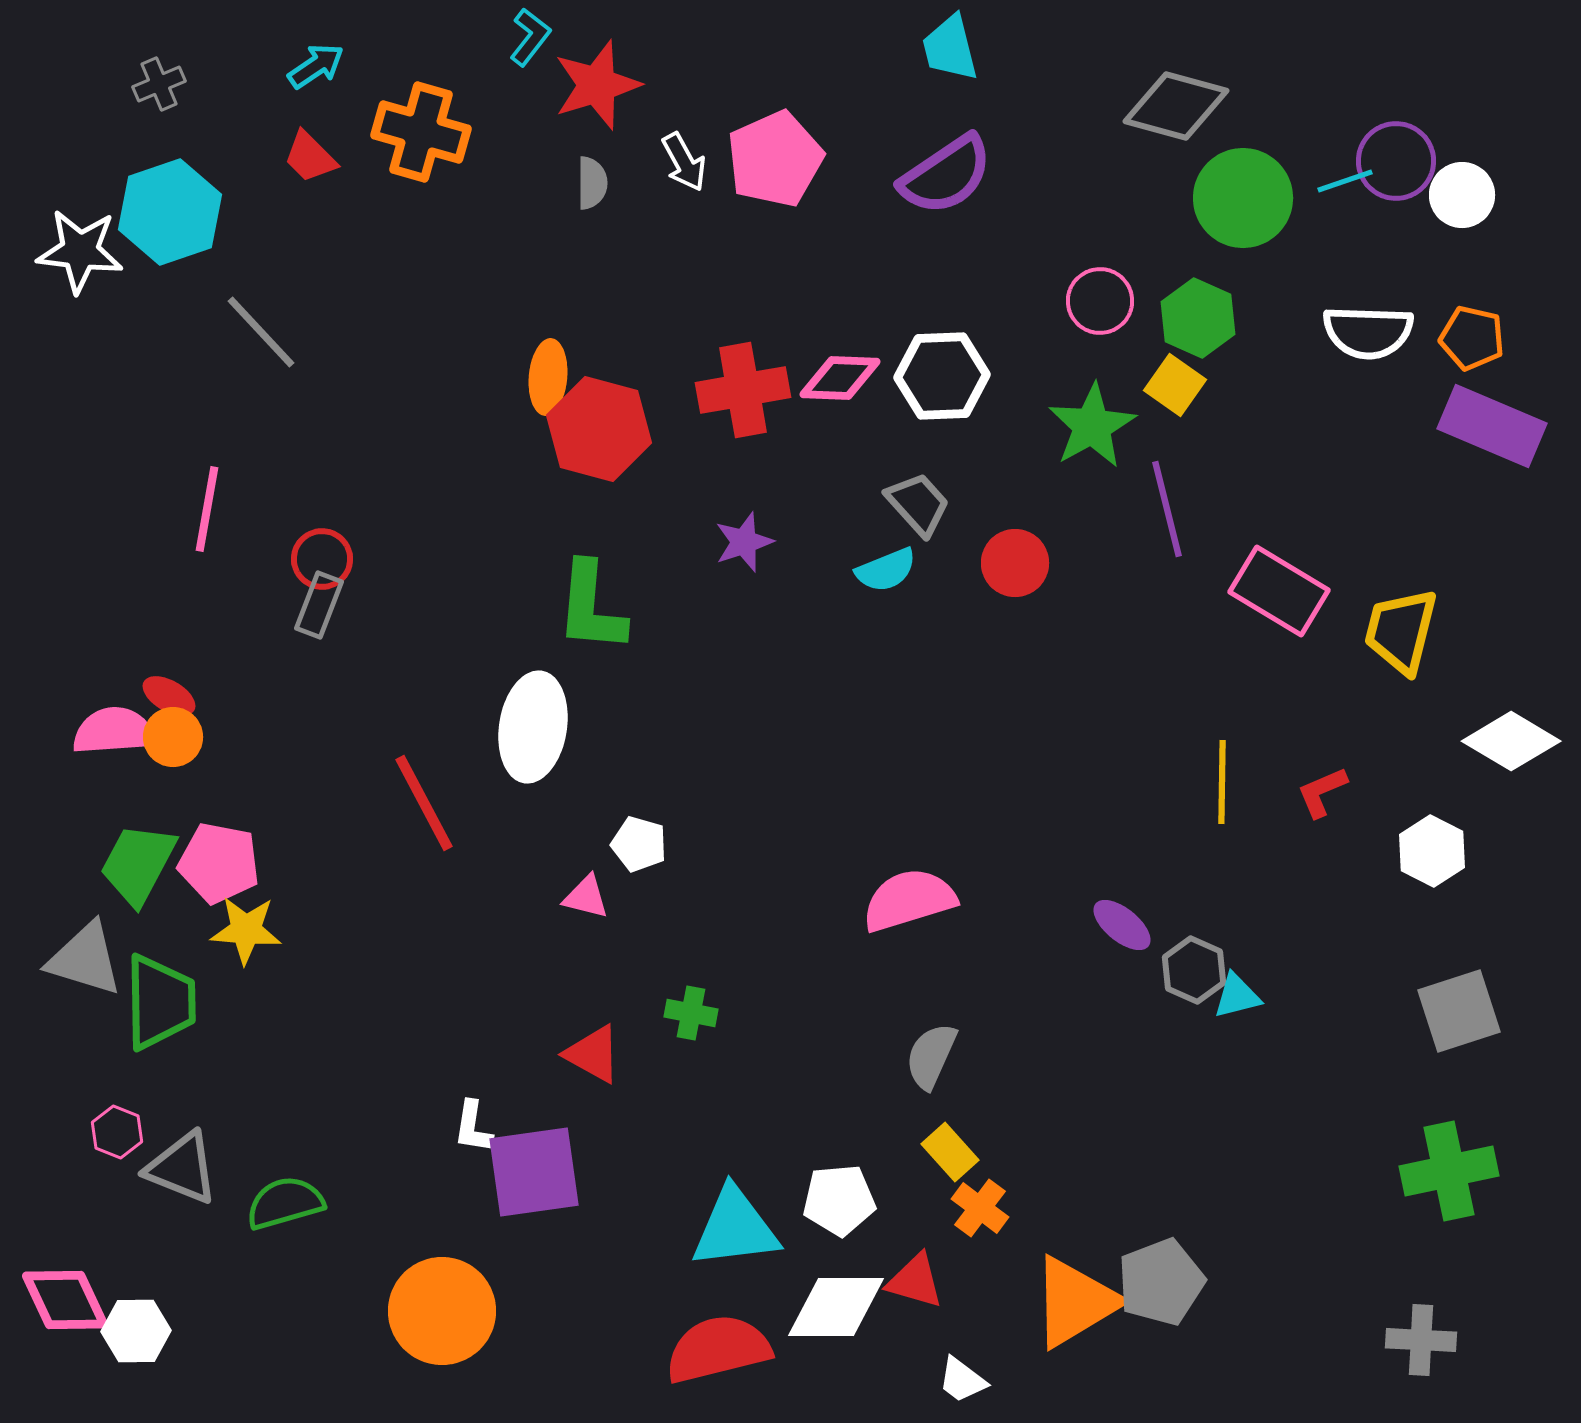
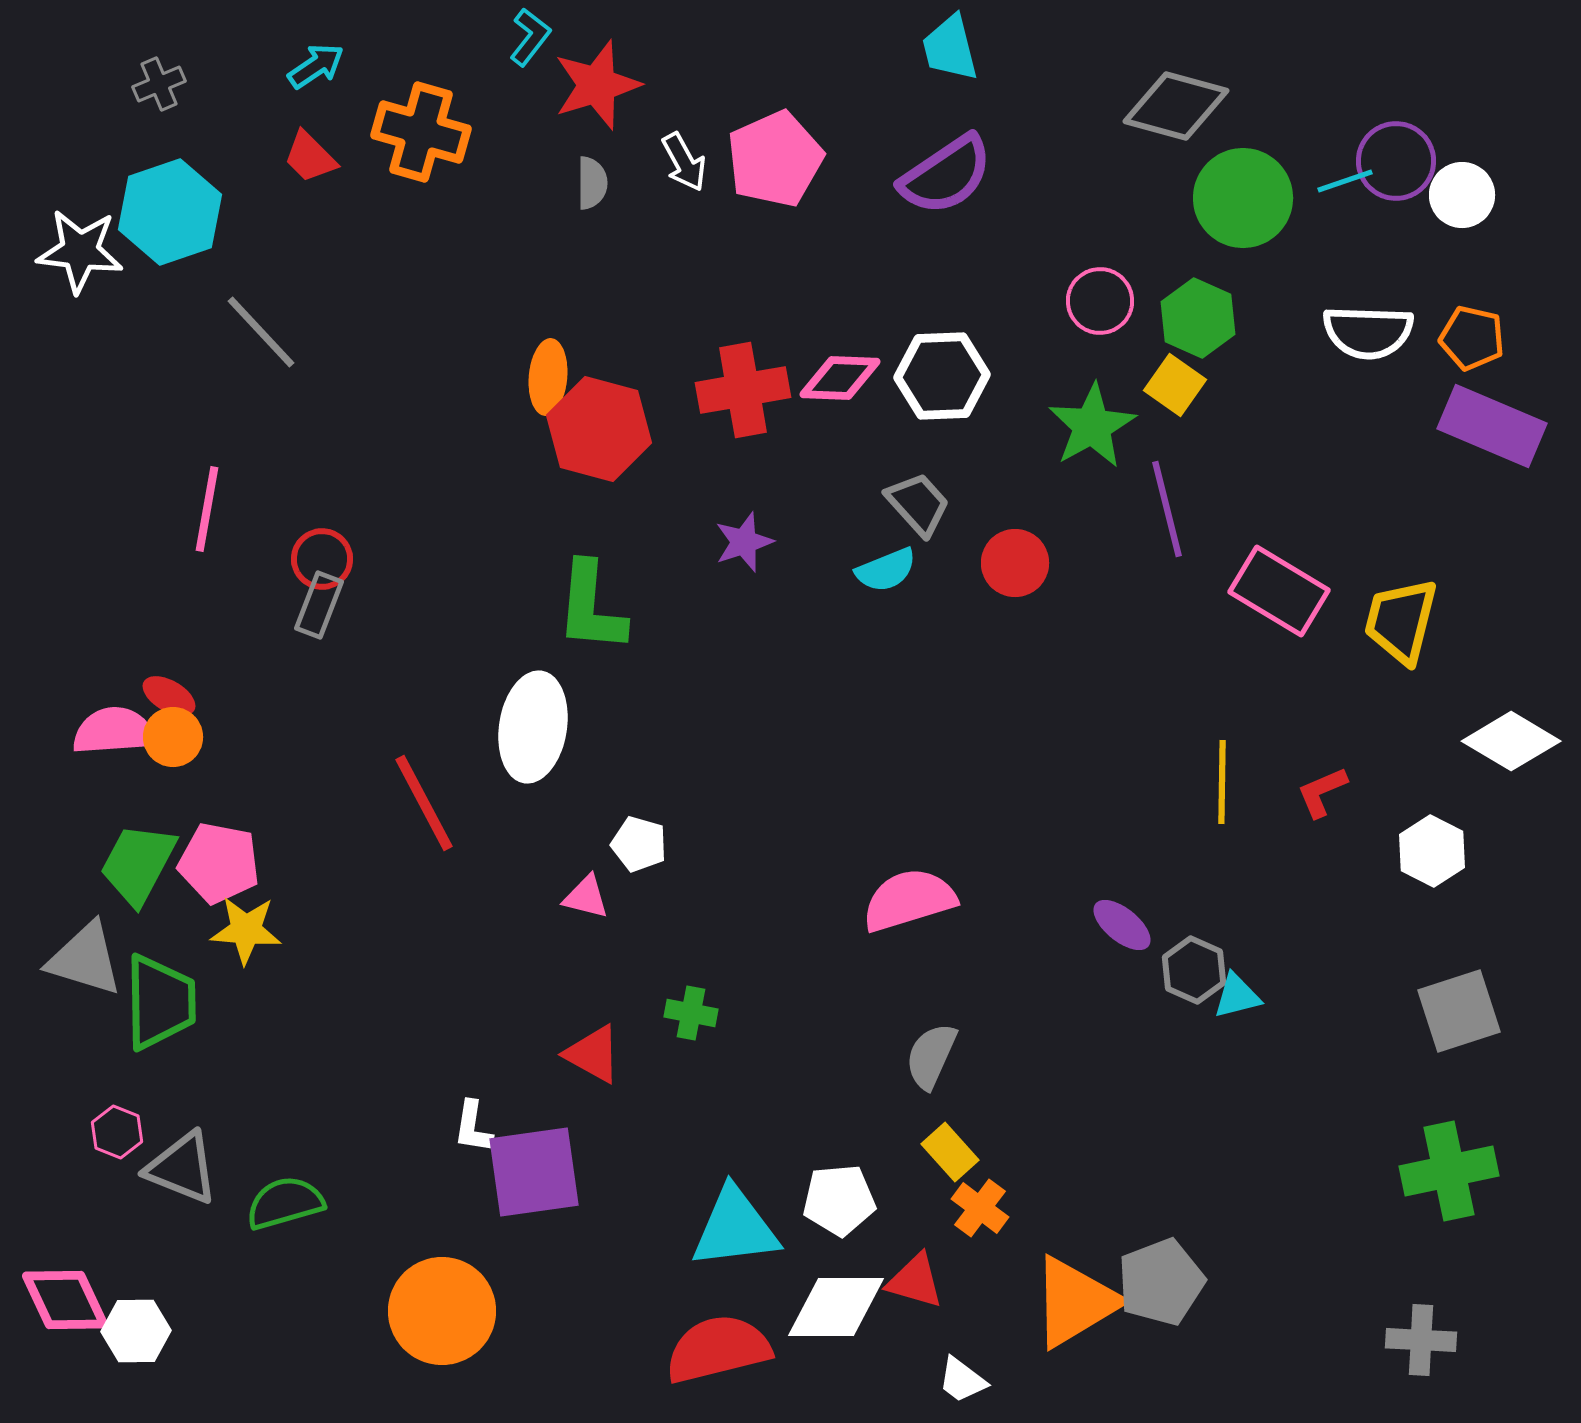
yellow trapezoid at (1401, 631): moved 10 px up
